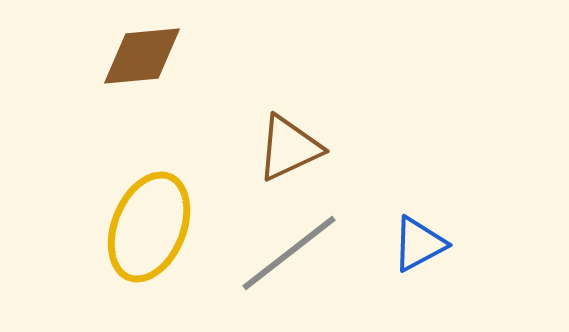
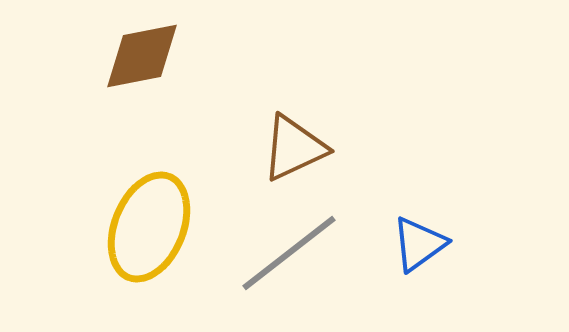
brown diamond: rotated 6 degrees counterclockwise
brown triangle: moved 5 px right
blue triangle: rotated 8 degrees counterclockwise
